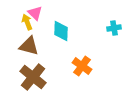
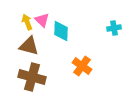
pink triangle: moved 7 px right, 7 px down
brown cross: moved 1 px left; rotated 24 degrees counterclockwise
